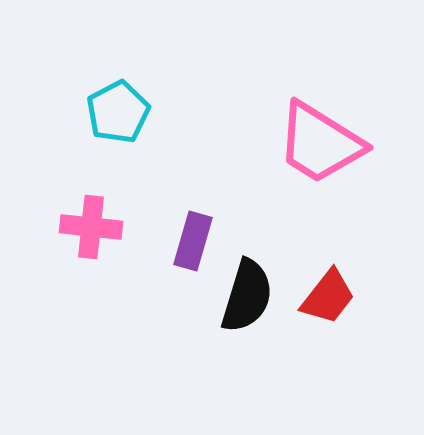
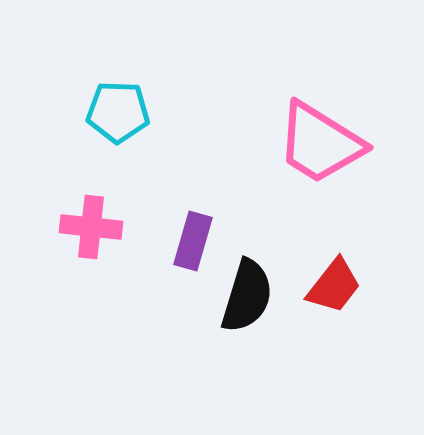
cyan pentagon: rotated 30 degrees clockwise
red trapezoid: moved 6 px right, 11 px up
